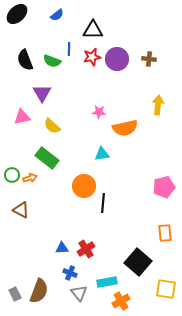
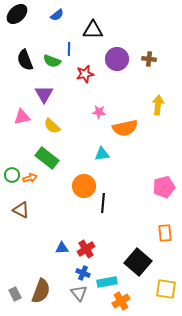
red star: moved 7 px left, 17 px down
purple triangle: moved 2 px right, 1 px down
blue cross: moved 13 px right
brown semicircle: moved 2 px right
